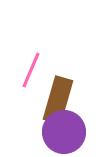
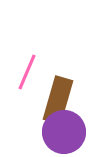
pink line: moved 4 px left, 2 px down
